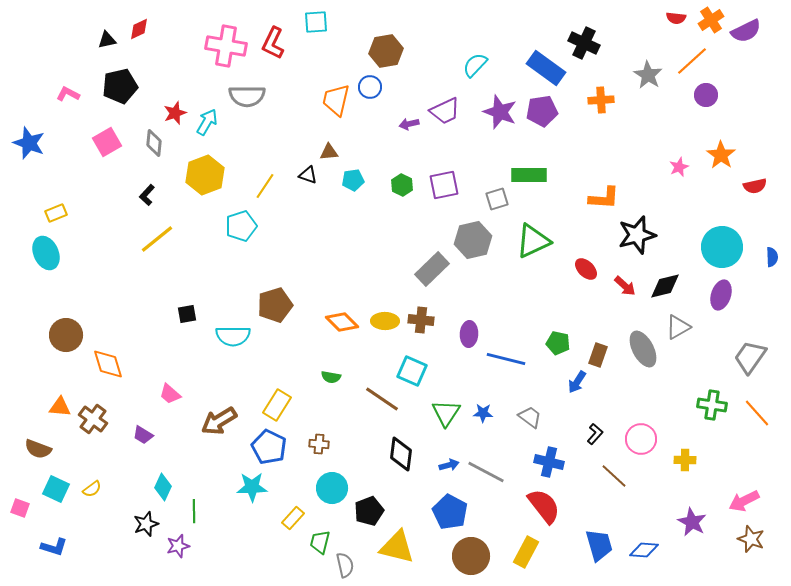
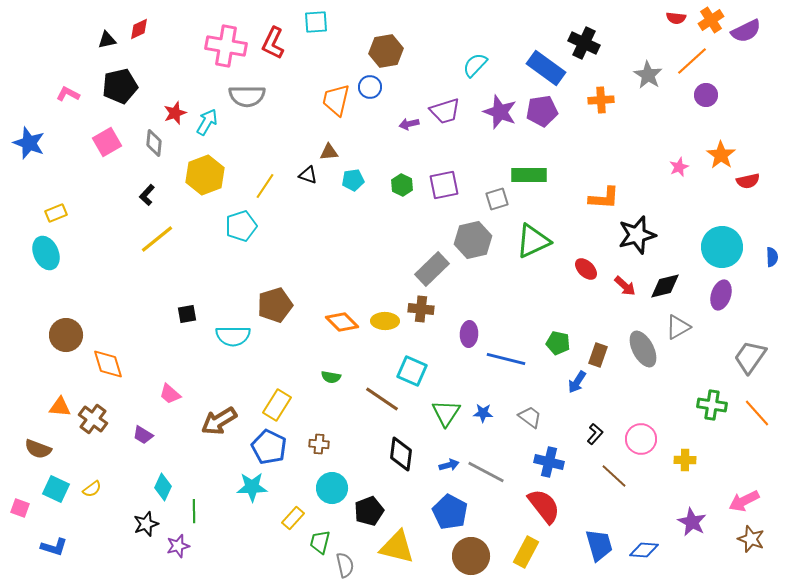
purple trapezoid at (445, 111): rotated 8 degrees clockwise
red semicircle at (755, 186): moved 7 px left, 5 px up
brown cross at (421, 320): moved 11 px up
